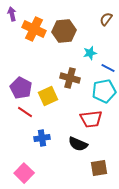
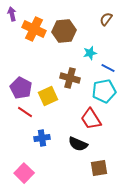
red trapezoid: rotated 65 degrees clockwise
